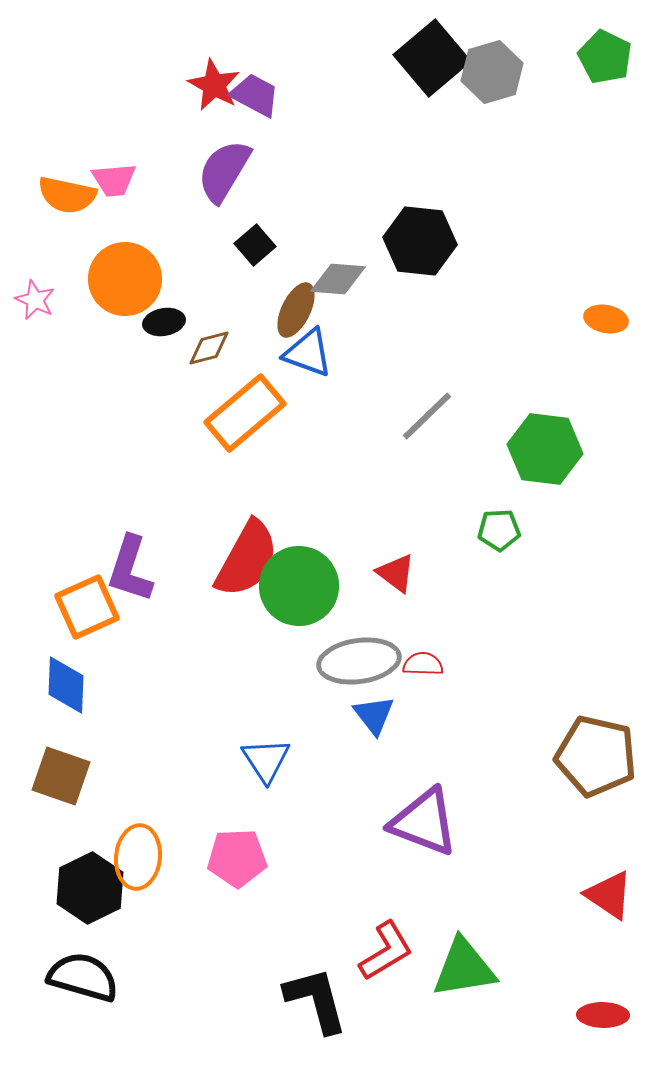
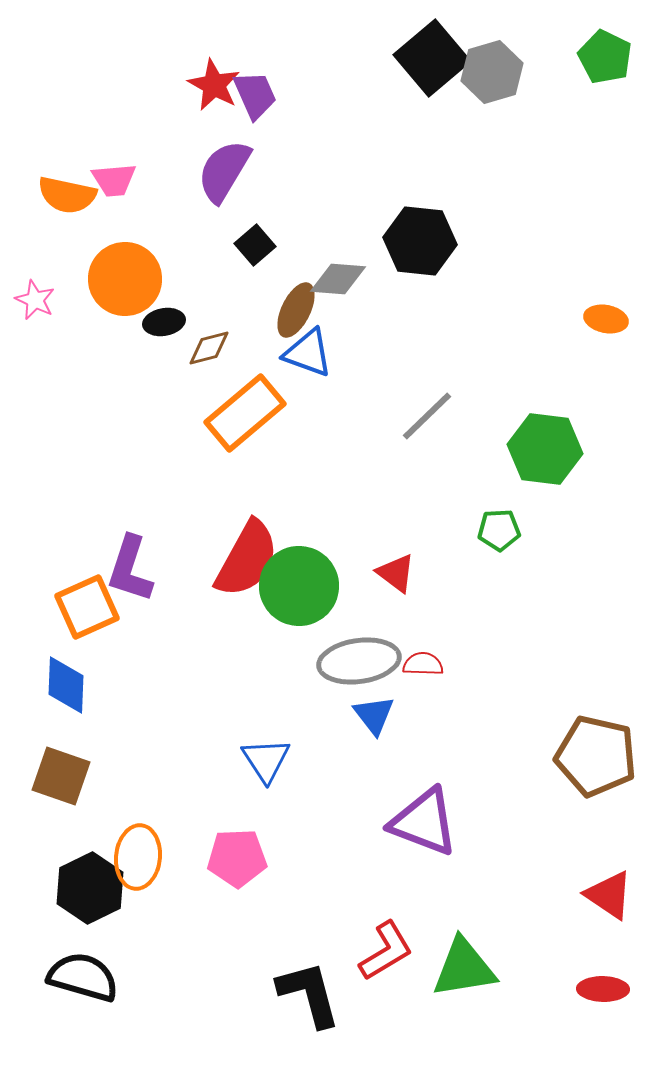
purple trapezoid at (255, 95): rotated 38 degrees clockwise
black L-shape at (316, 1000): moved 7 px left, 6 px up
red ellipse at (603, 1015): moved 26 px up
